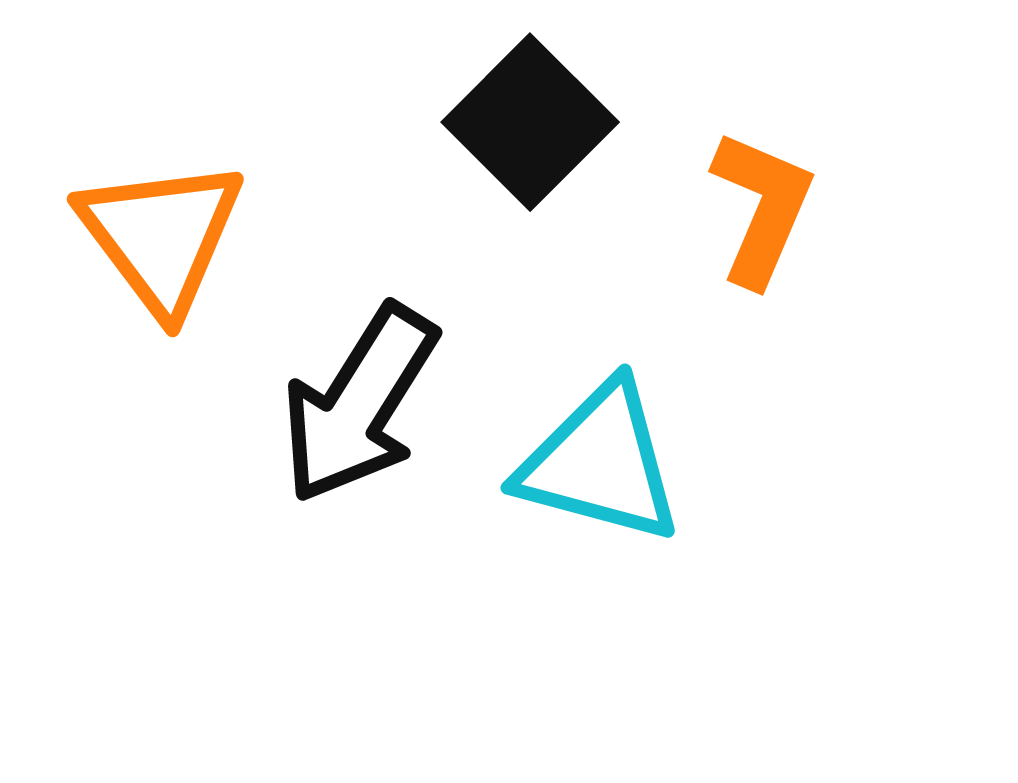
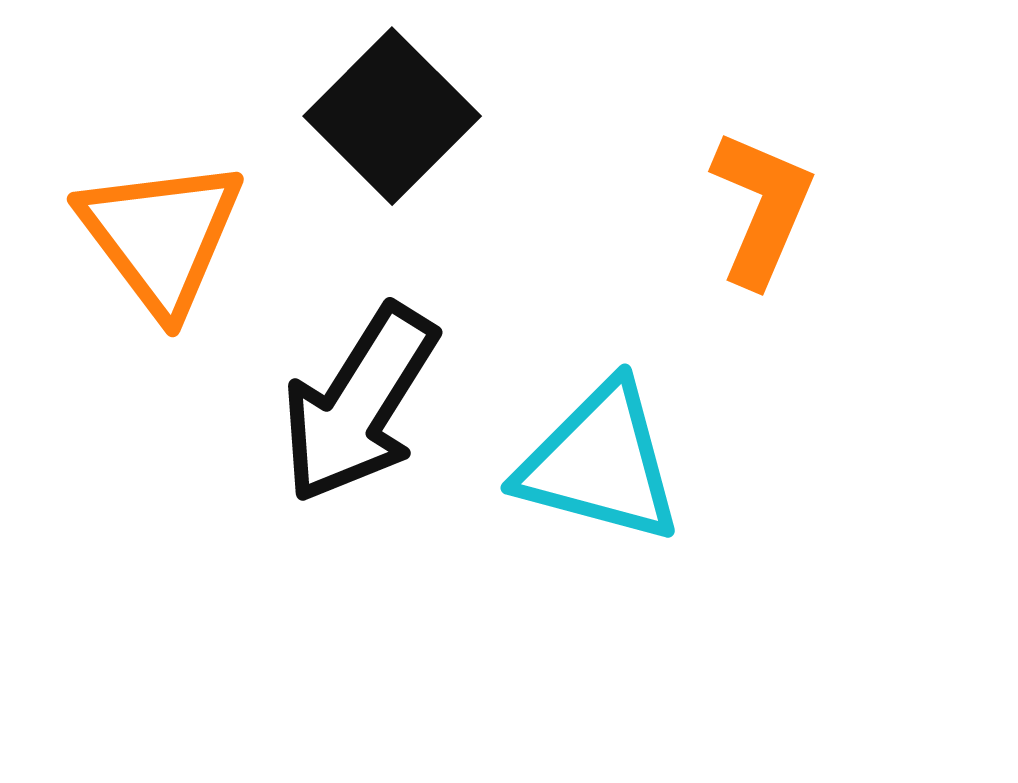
black square: moved 138 px left, 6 px up
